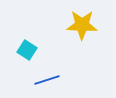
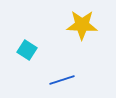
blue line: moved 15 px right
